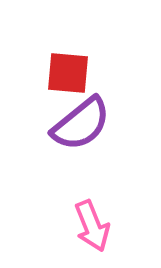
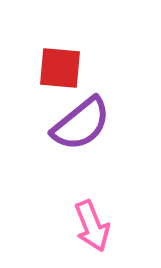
red square: moved 8 px left, 5 px up
